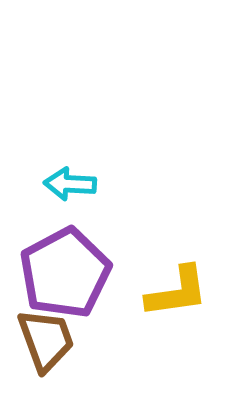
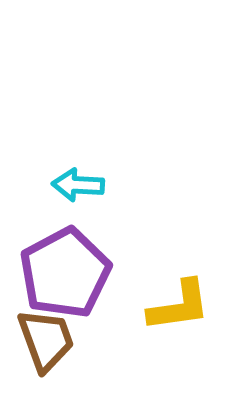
cyan arrow: moved 8 px right, 1 px down
yellow L-shape: moved 2 px right, 14 px down
